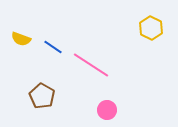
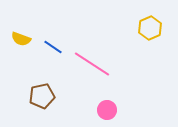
yellow hexagon: moved 1 px left; rotated 10 degrees clockwise
pink line: moved 1 px right, 1 px up
brown pentagon: rotated 30 degrees clockwise
